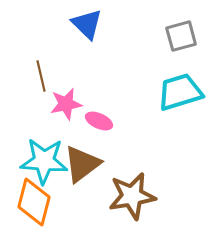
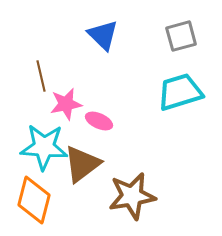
blue triangle: moved 16 px right, 11 px down
cyan star: moved 14 px up
orange diamond: moved 2 px up
